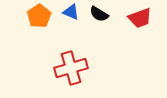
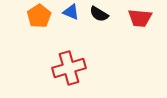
red trapezoid: rotated 25 degrees clockwise
red cross: moved 2 px left
